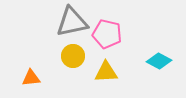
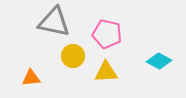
gray triangle: moved 18 px left; rotated 24 degrees clockwise
